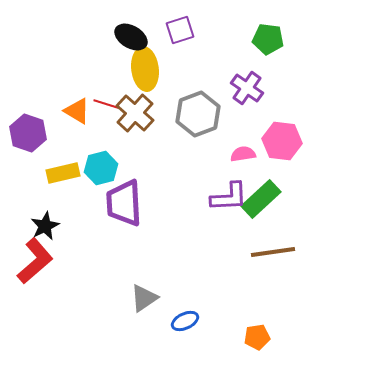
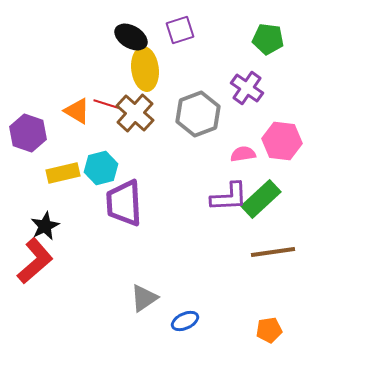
orange pentagon: moved 12 px right, 7 px up
